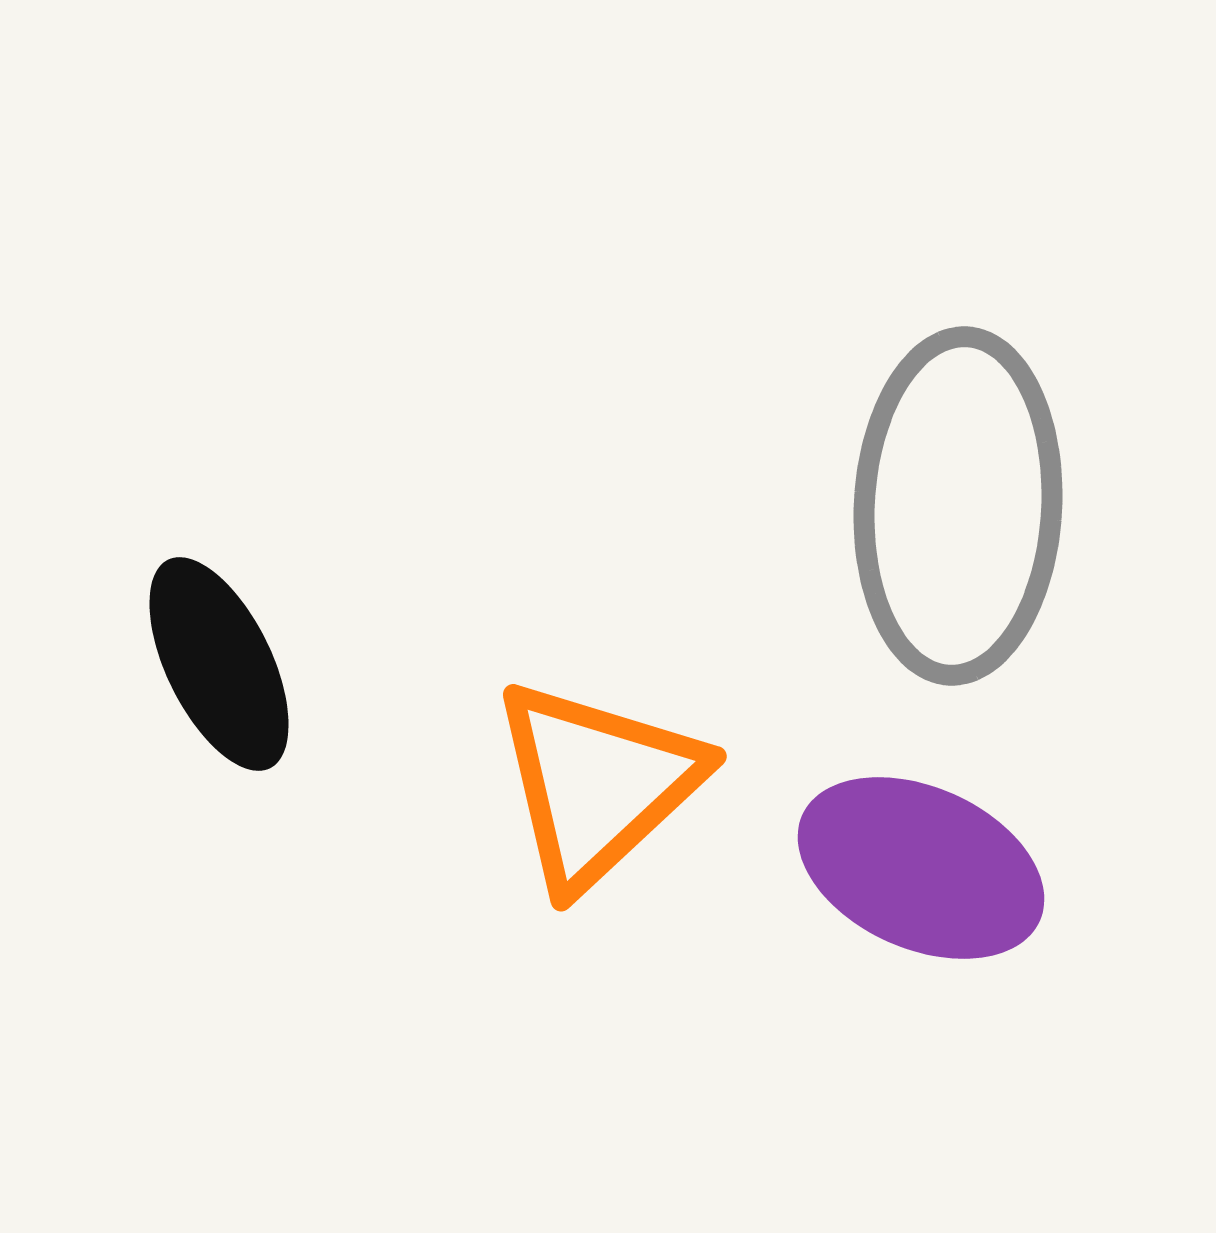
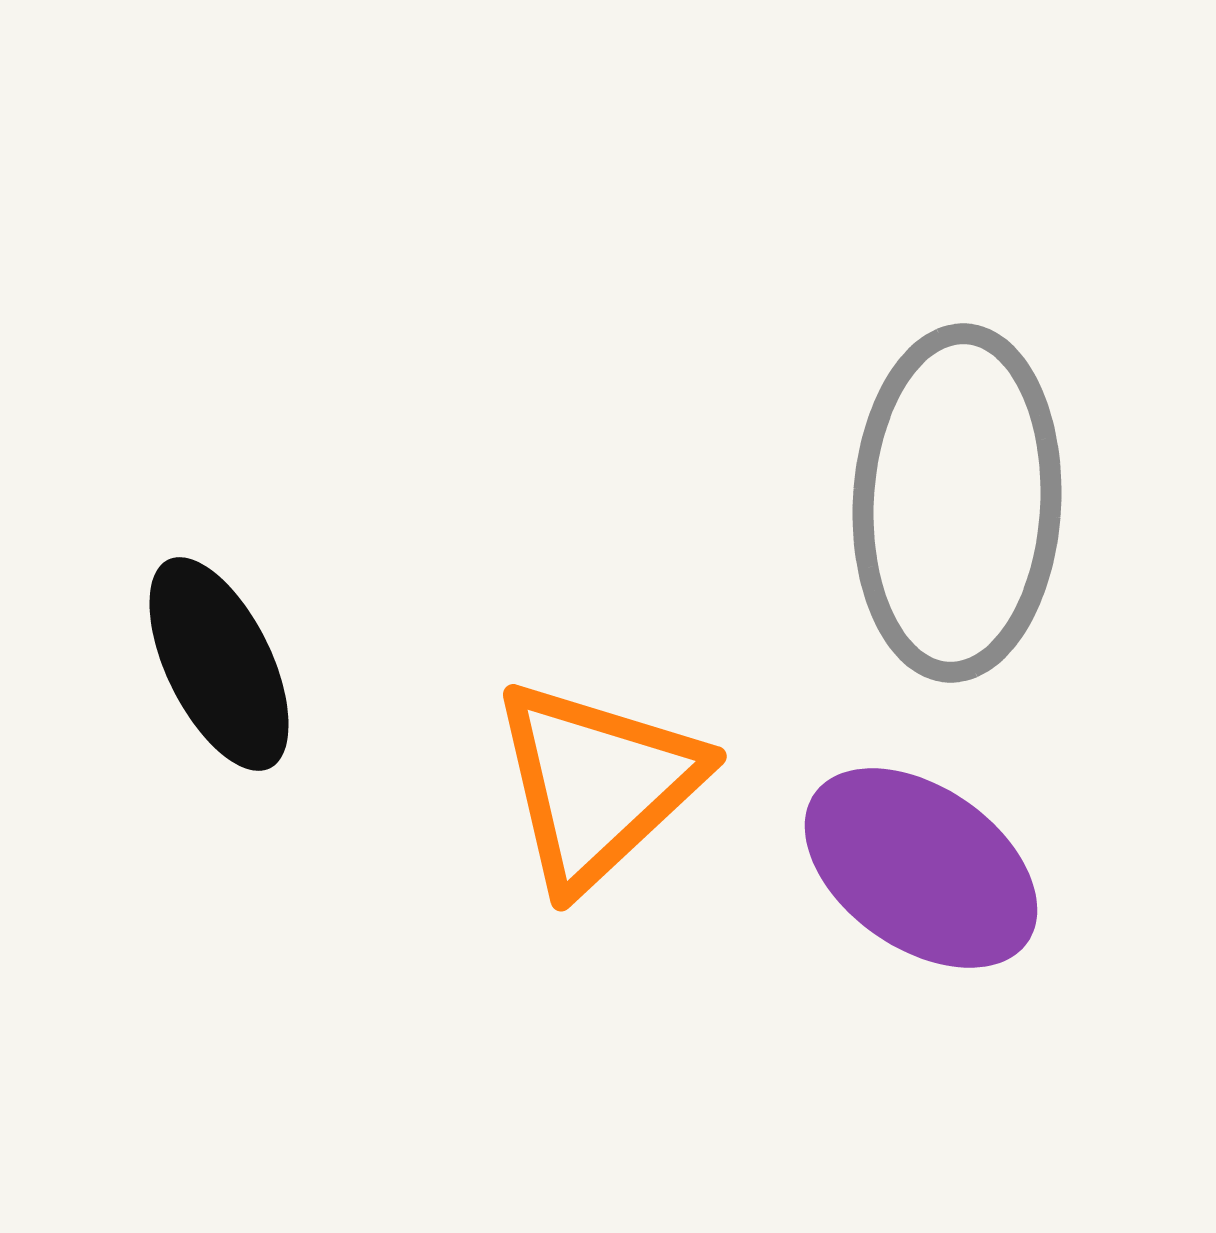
gray ellipse: moved 1 px left, 3 px up
purple ellipse: rotated 11 degrees clockwise
